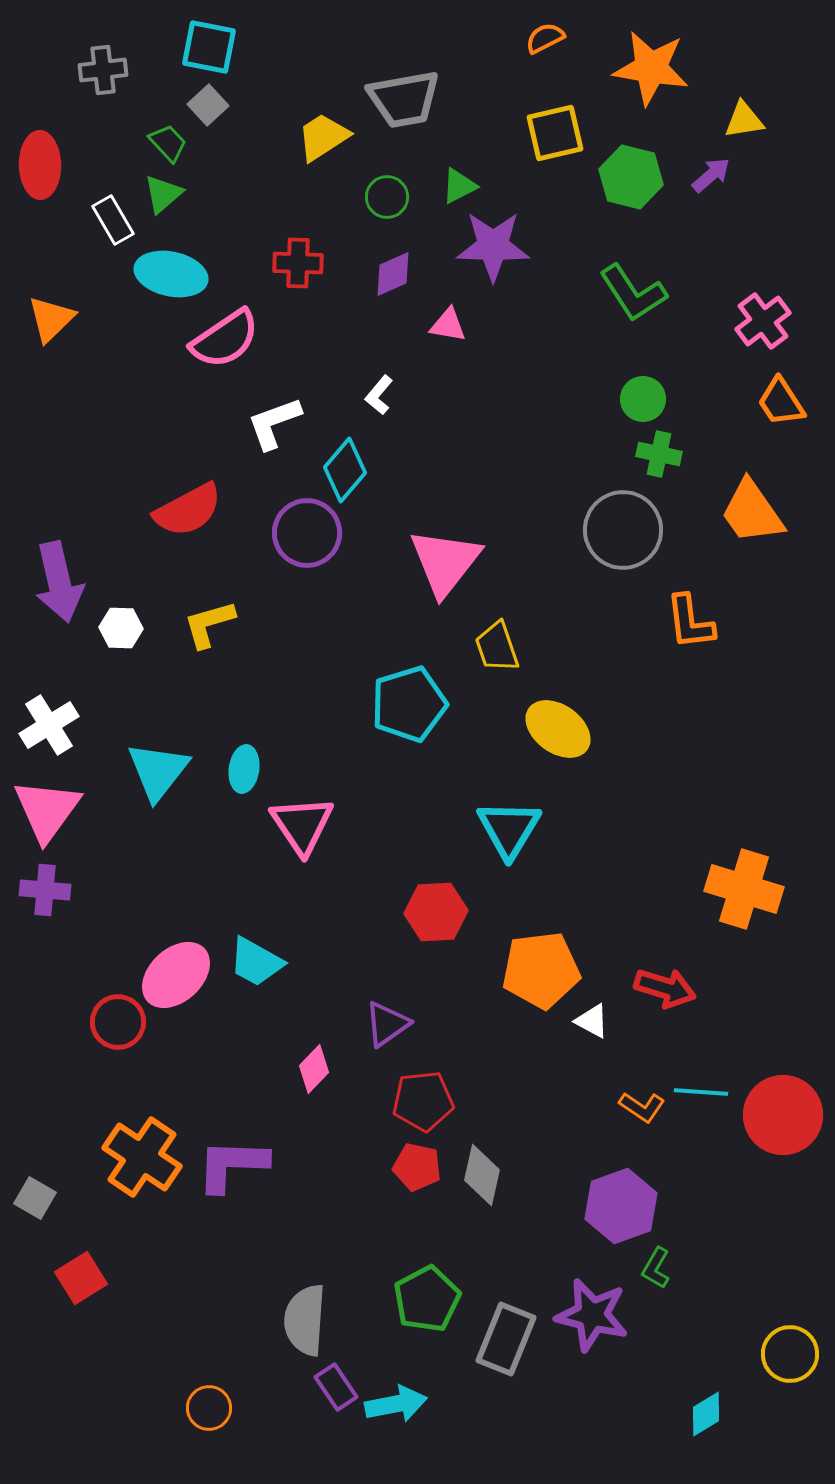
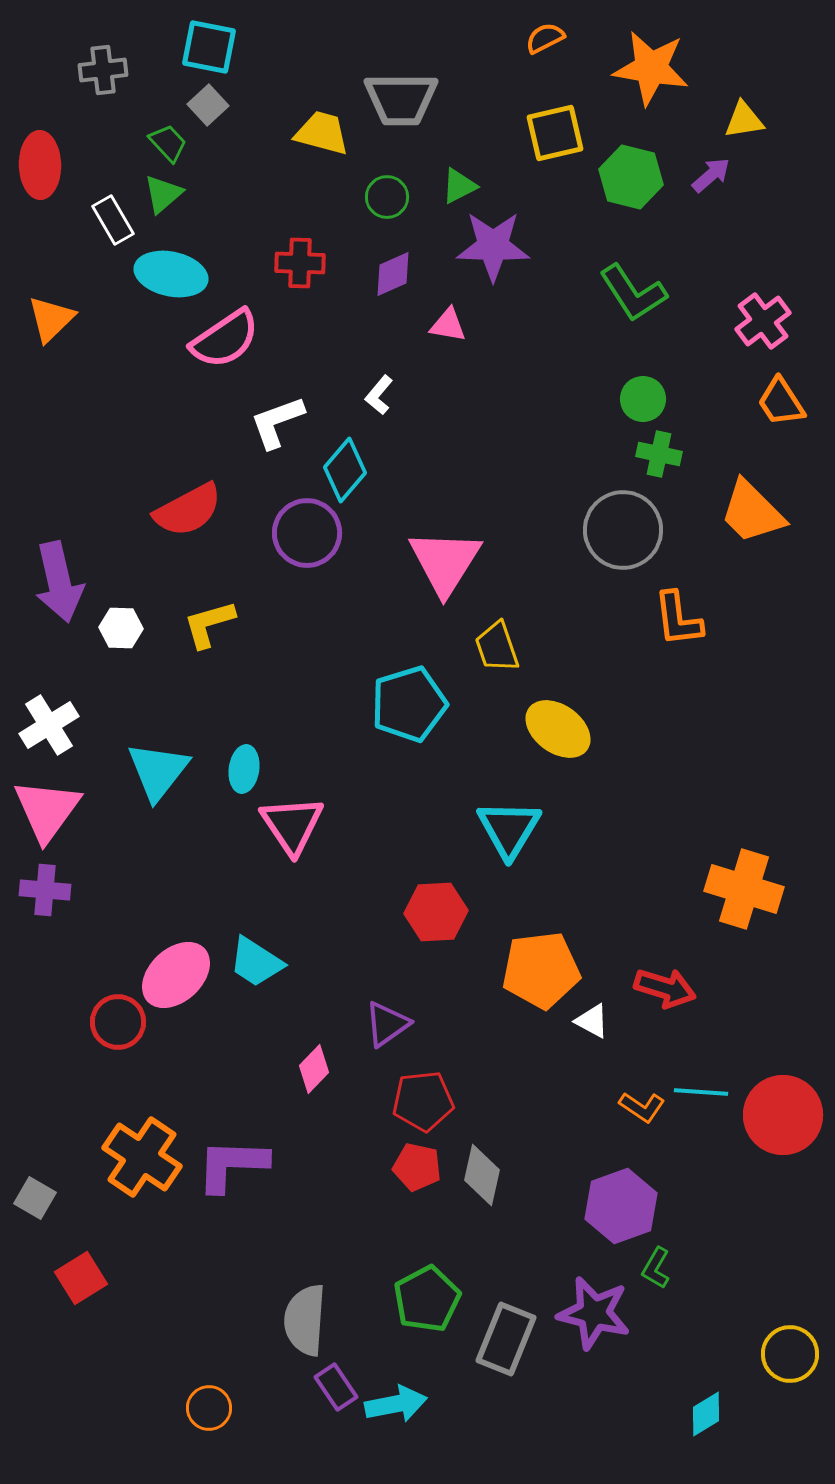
gray trapezoid at (404, 99): moved 3 px left; rotated 10 degrees clockwise
yellow trapezoid at (323, 137): moved 1 px left, 4 px up; rotated 48 degrees clockwise
red cross at (298, 263): moved 2 px right
white L-shape at (274, 423): moved 3 px right, 1 px up
orange trapezoid at (752, 512): rotated 10 degrees counterclockwise
pink triangle at (445, 562): rotated 6 degrees counterclockwise
orange L-shape at (690, 622): moved 12 px left, 3 px up
pink triangle at (302, 825): moved 10 px left
cyan trapezoid at (256, 962): rotated 4 degrees clockwise
purple star at (592, 1315): moved 2 px right, 2 px up
